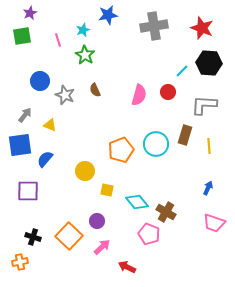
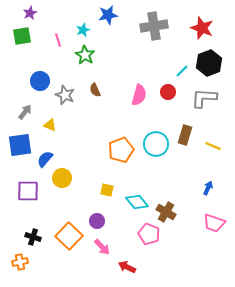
black hexagon: rotated 25 degrees counterclockwise
gray L-shape: moved 7 px up
gray arrow: moved 3 px up
yellow line: moved 4 px right; rotated 63 degrees counterclockwise
yellow circle: moved 23 px left, 7 px down
pink arrow: rotated 90 degrees clockwise
